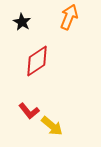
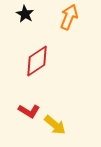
black star: moved 3 px right, 8 px up
red L-shape: rotated 20 degrees counterclockwise
yellow arrow: moved 3 px right, 1 px up
